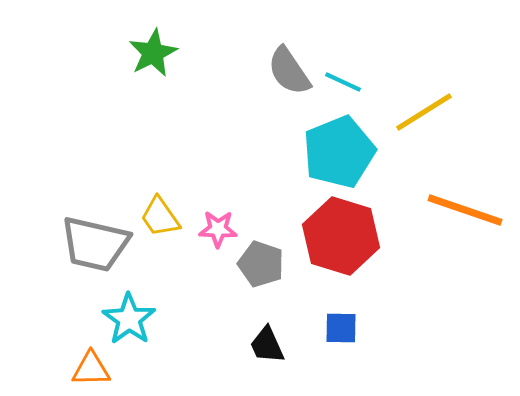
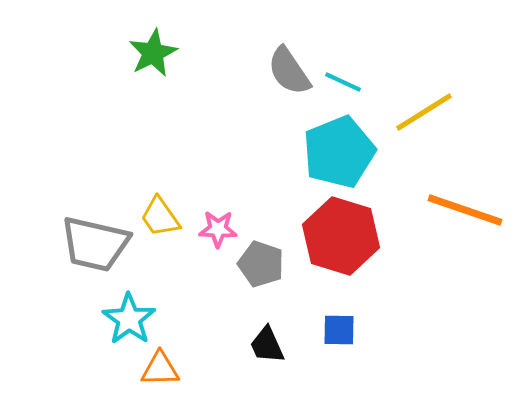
blue square: moved 2 px left, 2 px down
orange triangle: moved 69 px right
